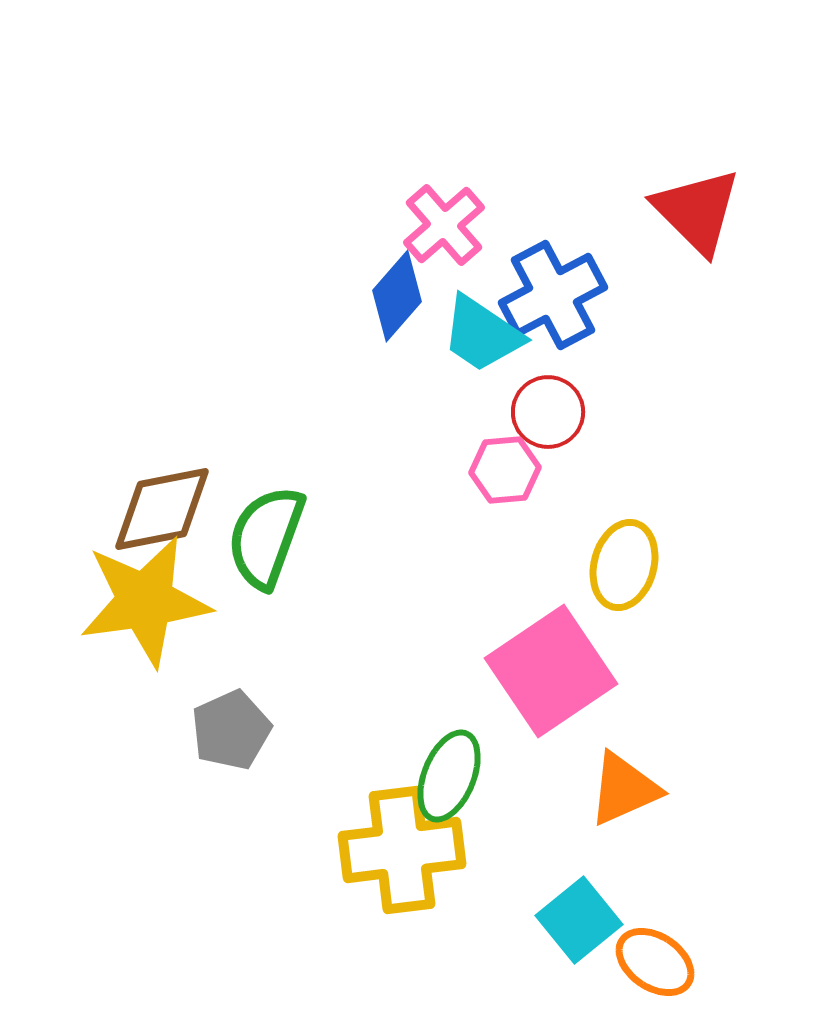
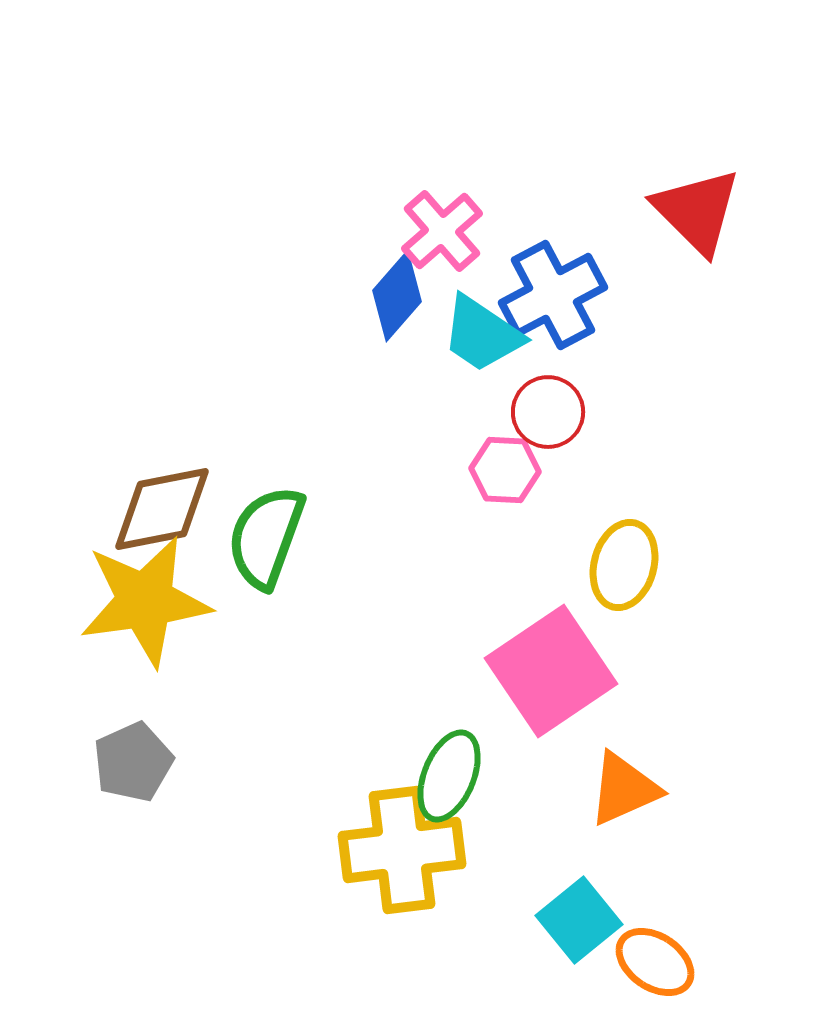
pink cross: moved 2 px left, 6 px down
pink hexagon: rotated 8 degrees clockwise
gray pentagon: moved 98 px left, 32 px down
